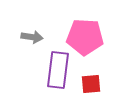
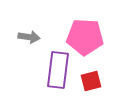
gray arrow: moved 3 px left
red square: moved 3 px up; rotated 10 degrees counterclockwise
